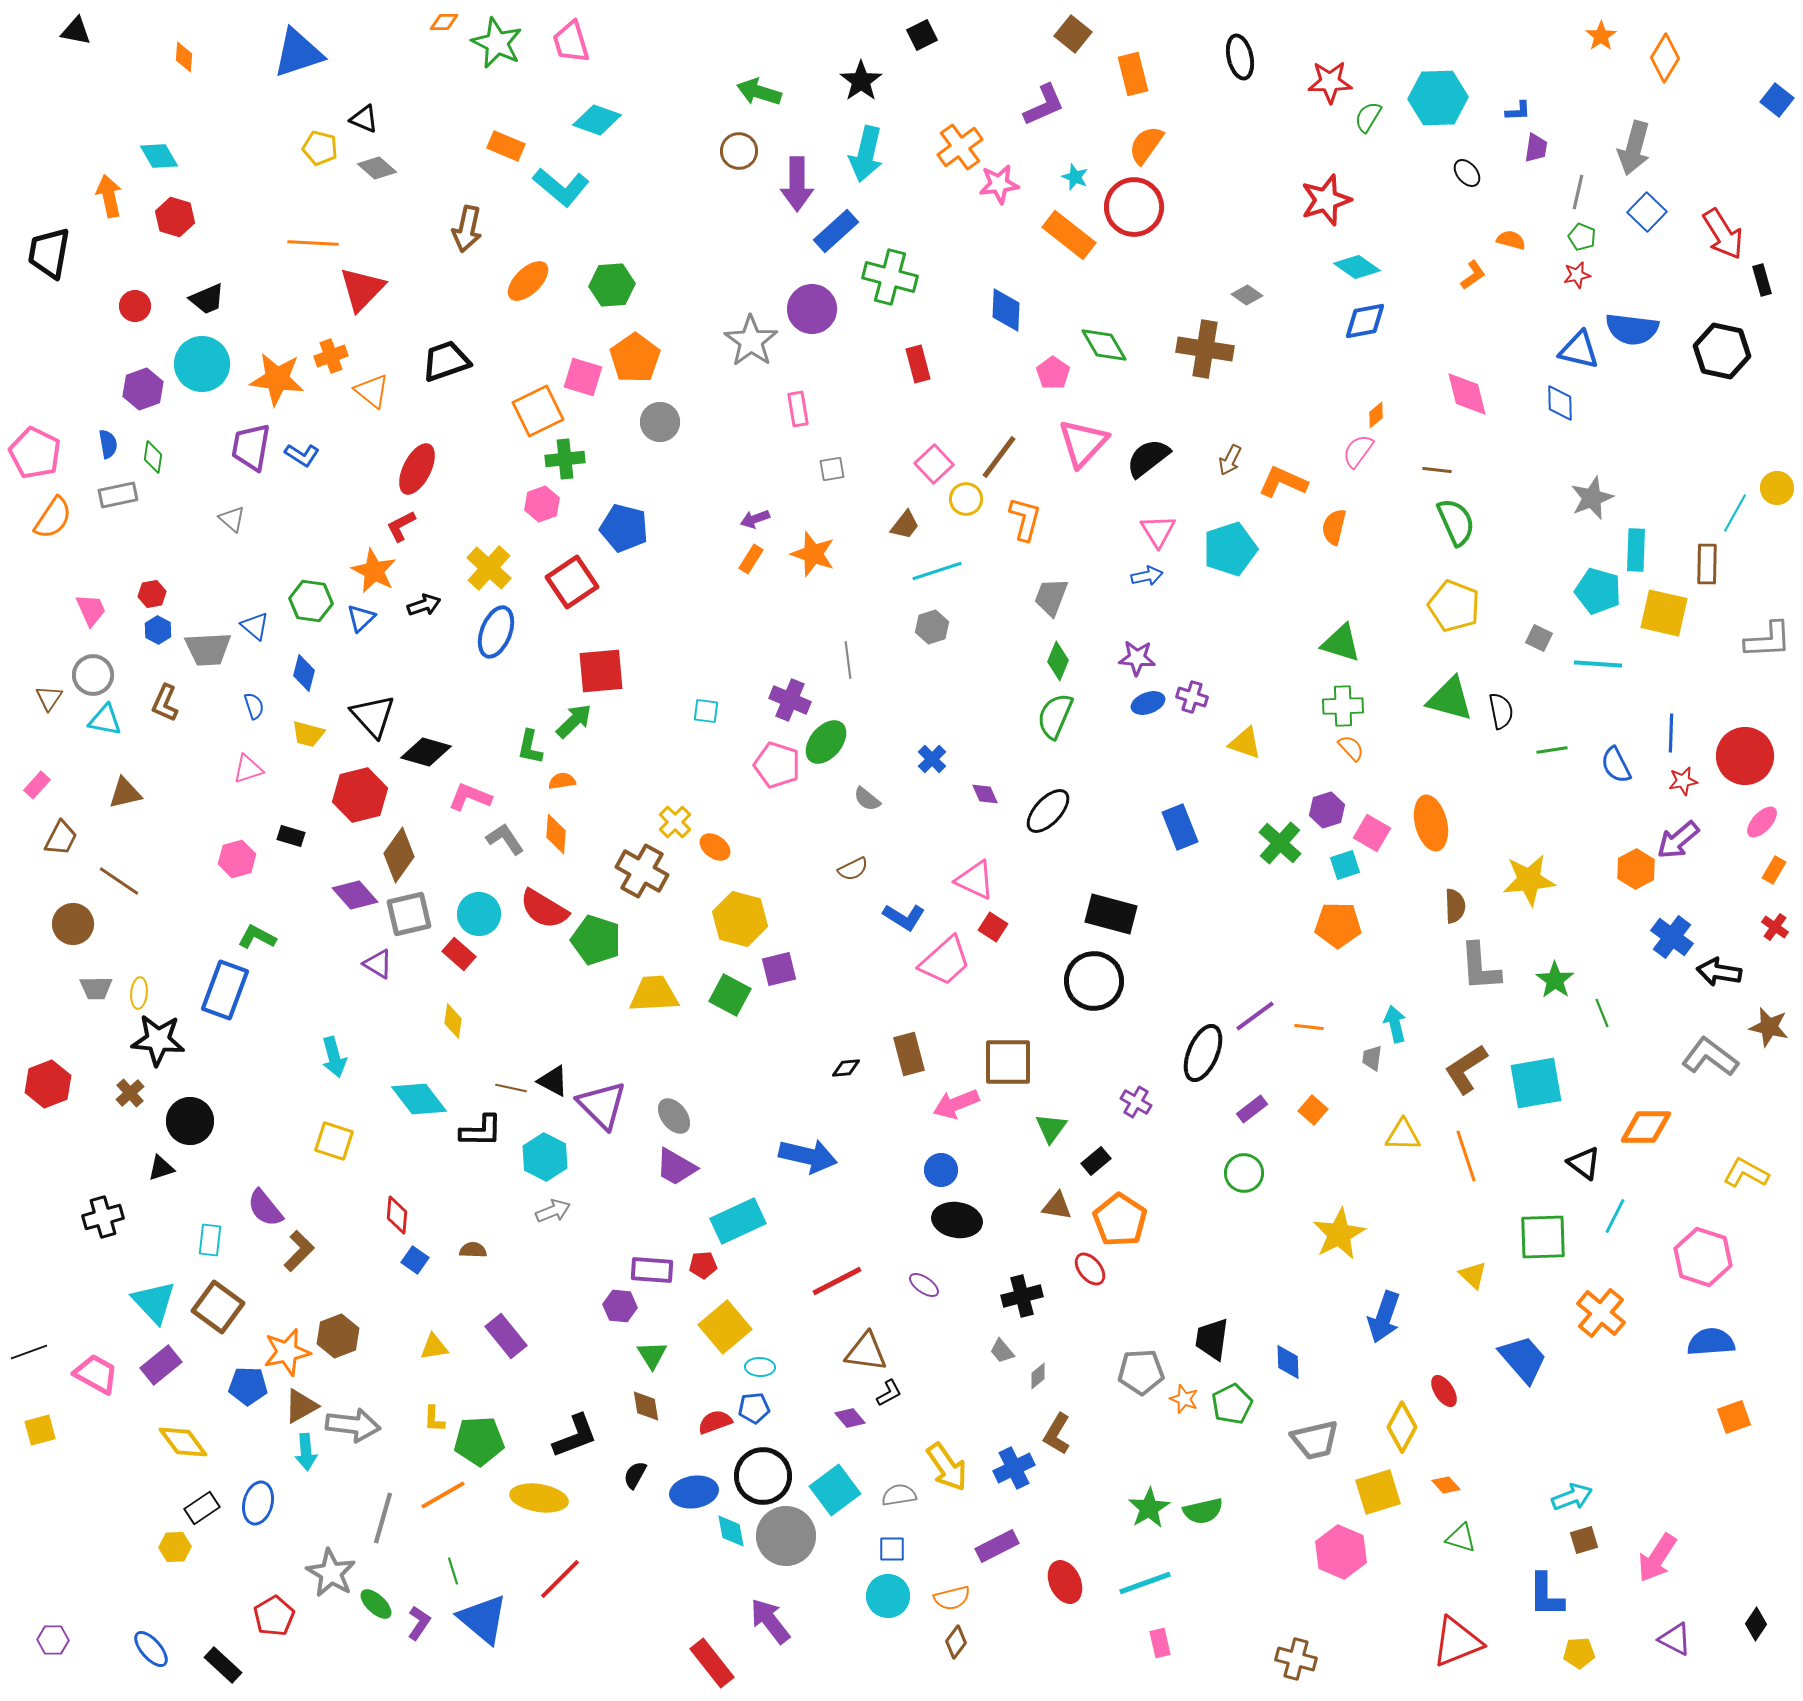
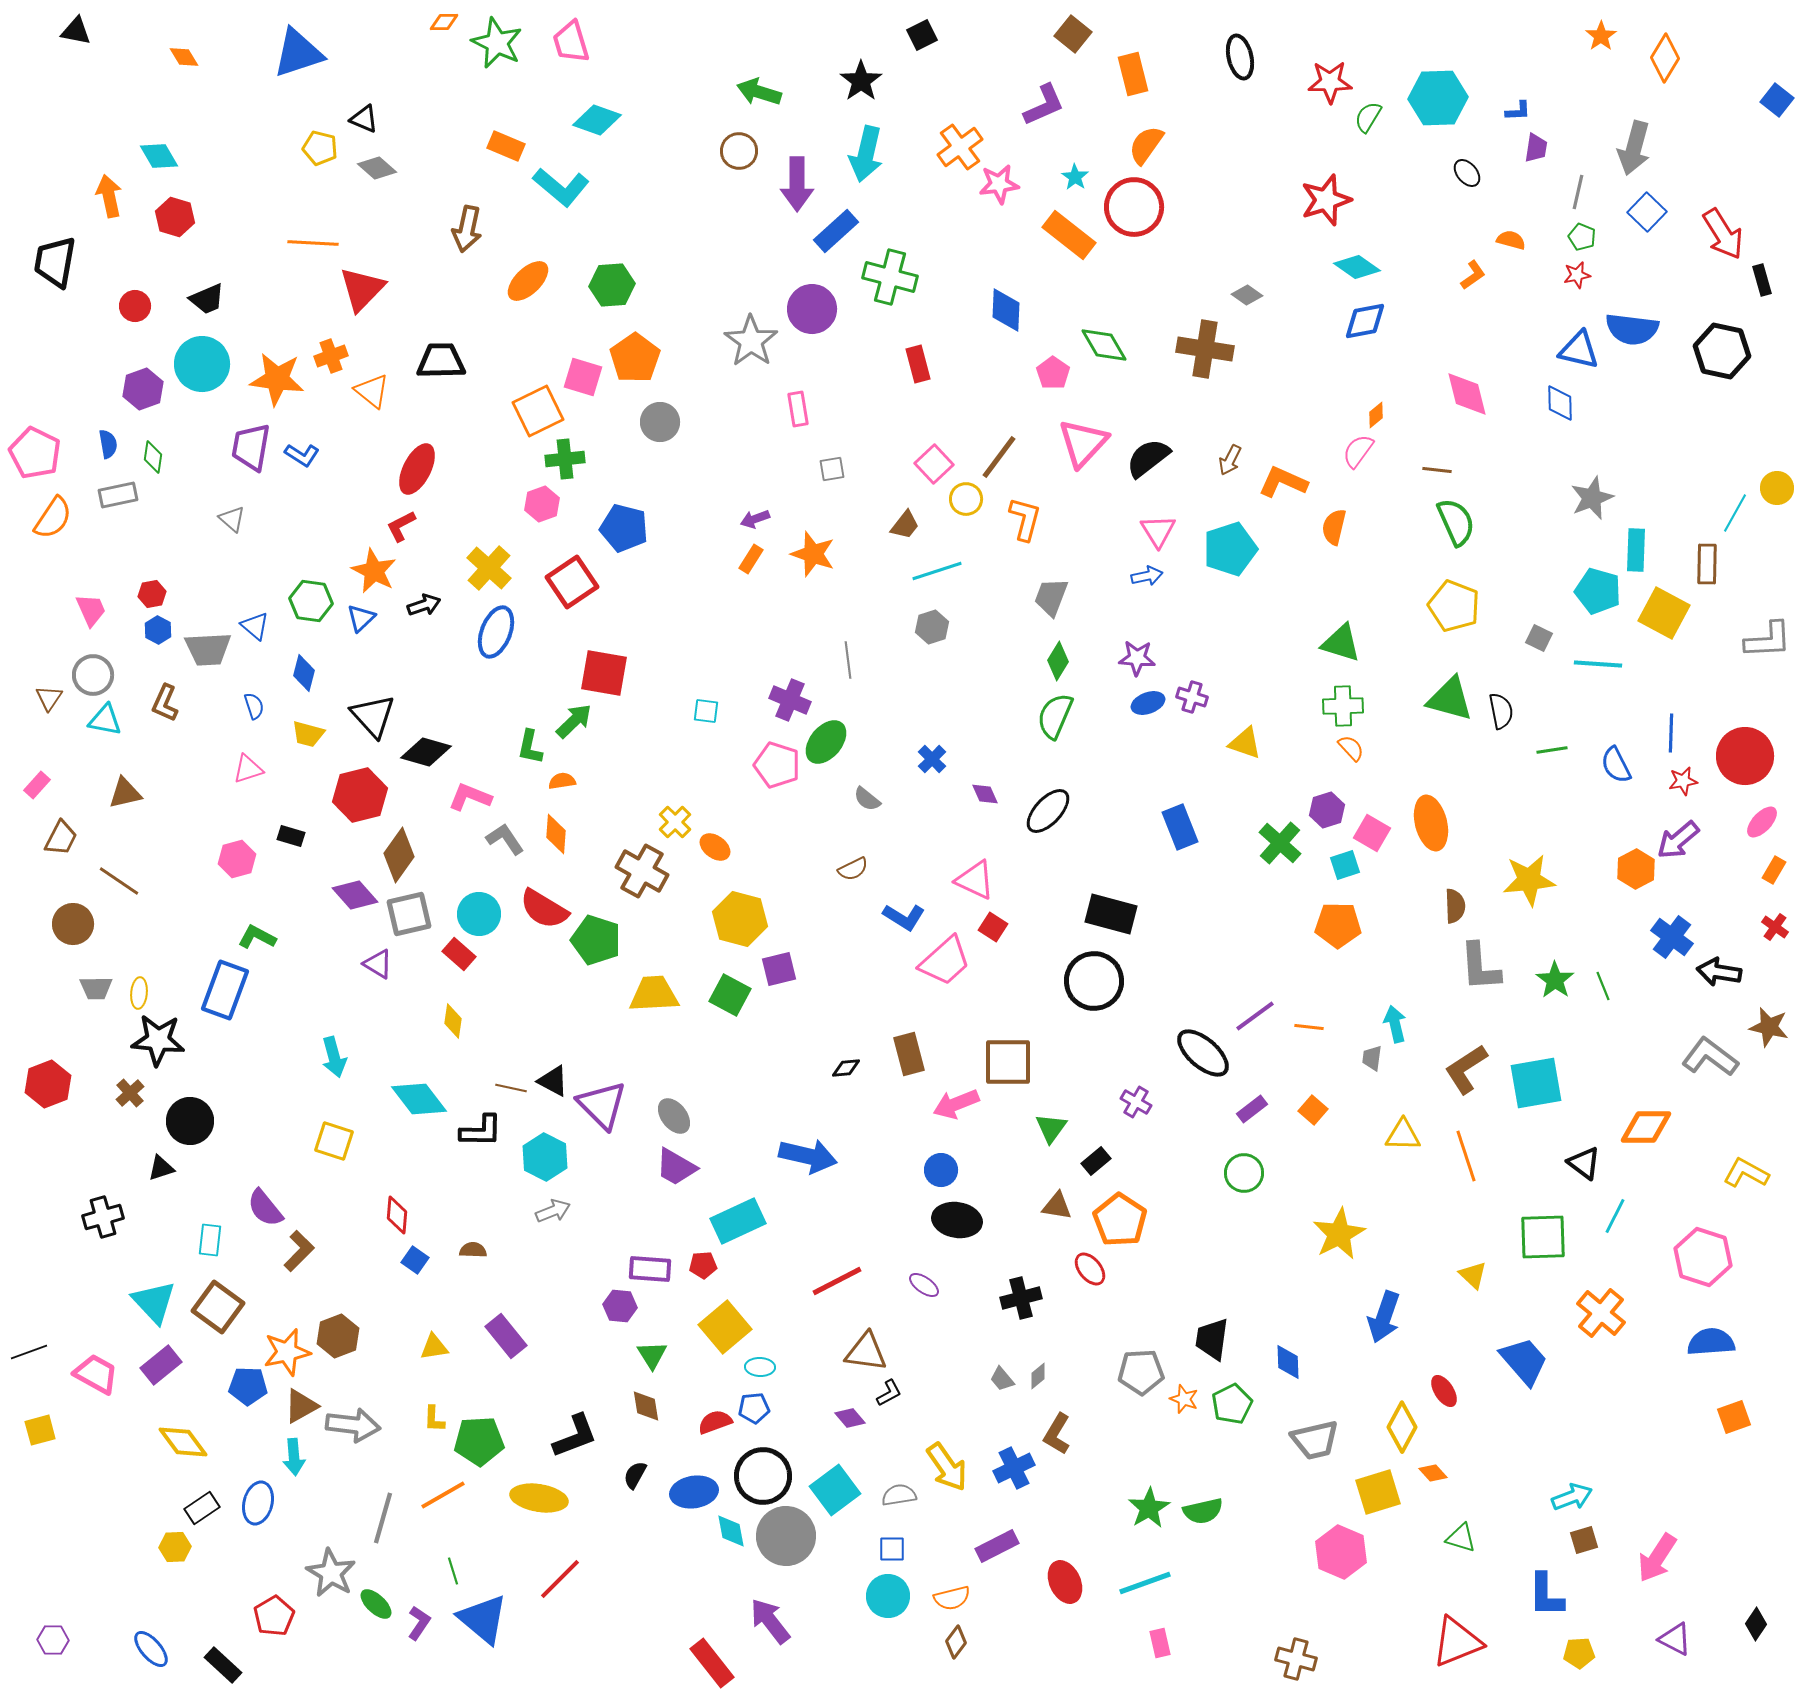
orange diamond at (184, 57): rotated 36 degrees counterclockwise
cyan star at (1075, 177): rotated 12 degrees clockwise
black trapezoid at (49, 253): moved 6 px right, 9 px down
black trapezoid at (446, 361): moved 5 px left; rotated 18 degrees clockwise
yellow square at (1664, 613): rotated 15 degrees clockwise
green diamond at (1058, 661): rotated 9 degrees clockwise
red square at (601, 671): moved 3 px right, 2 px down; rotated 15 degrees clockwise
green line at (1602, 1013): moved 1 px right, 27 px up
black ellipse at (1203, 1053): rotated 72 degrees counterclockwise
purple rectangle at (652, 1270): moved 2 px left, 1 px up
black cross at (1022, 1296): moved 1 px left, 2 px down
gray trapezoid at (1002, 1351): moved 28 px down
blue trapezoid at (1523, 1359): moved 1 px right, 2 px down
cyan arrow at (306, 1452): moved 12 px left, 5 px down
orange diamond at (1446, 1485): moved 13 px left, 12 px up
